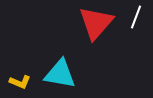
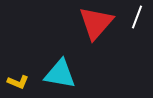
white line: moved 1 px right
yellow L-shape: moved 2 px left
